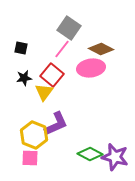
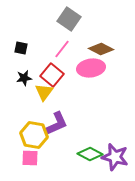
gray square: moved 9 px up
yellow hexagon: rotated 12 degrees counterclockwise
